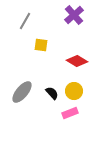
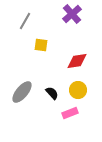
purple cross: moved 2 px left, 1 px up
red diamond: rotated 40 degrees counterclockwise
yellow circle: moved 4 px right, 1 px up
